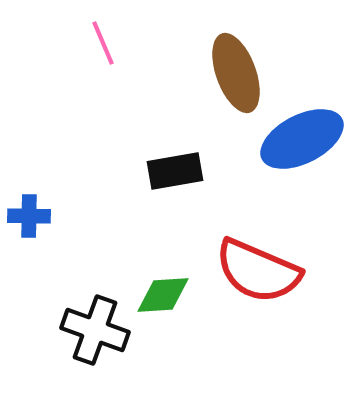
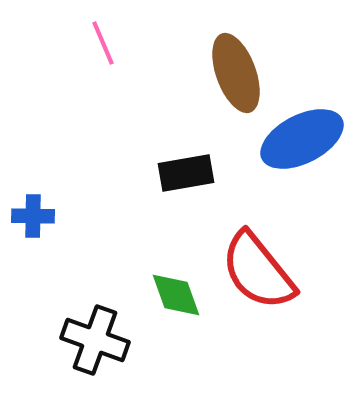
black rectangle: moved 11 px right, 2 px down
blue cross: moved 4 px right
red semicircle: rotated 28 degrees clockwise
green diamond: moved 13 px right; rotated 74 degrees clockwise
black cross: moved 10 px down
